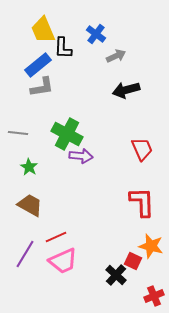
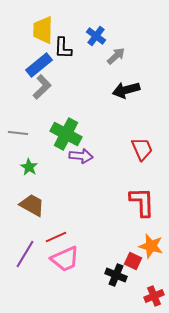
yellow trapezoid: rotated 24 degrees clockwise
blue cross: moved 2 px down
gray arrow: rotated 18 degrees counterclockwise
blue rectangle: moved 1 px right
gray L-shape: rotated 35 degrees counterclockwise
green cross: moved 1 px left
brown trapezoid: moved 2 px right
pink trapezoid: moved 2 px right, 2 px up
black cross: rotated 20 degrees counterclockwise
